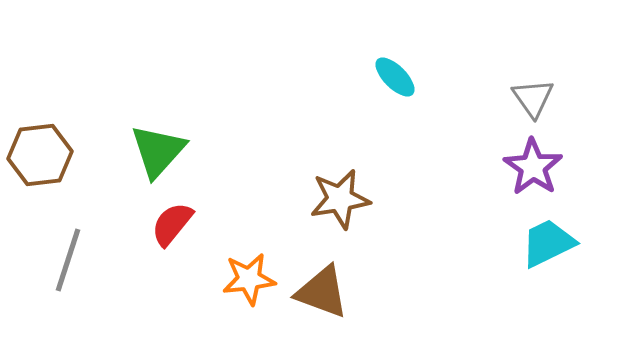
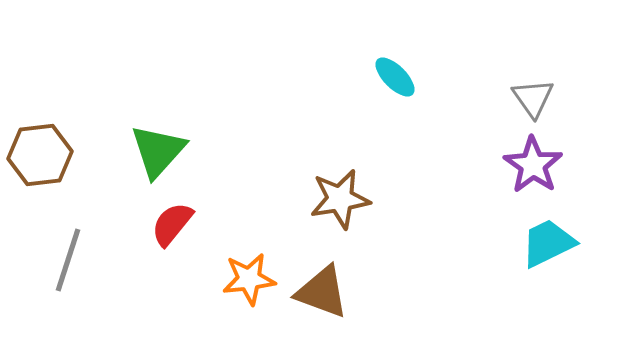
purple star: moved 2 px up
